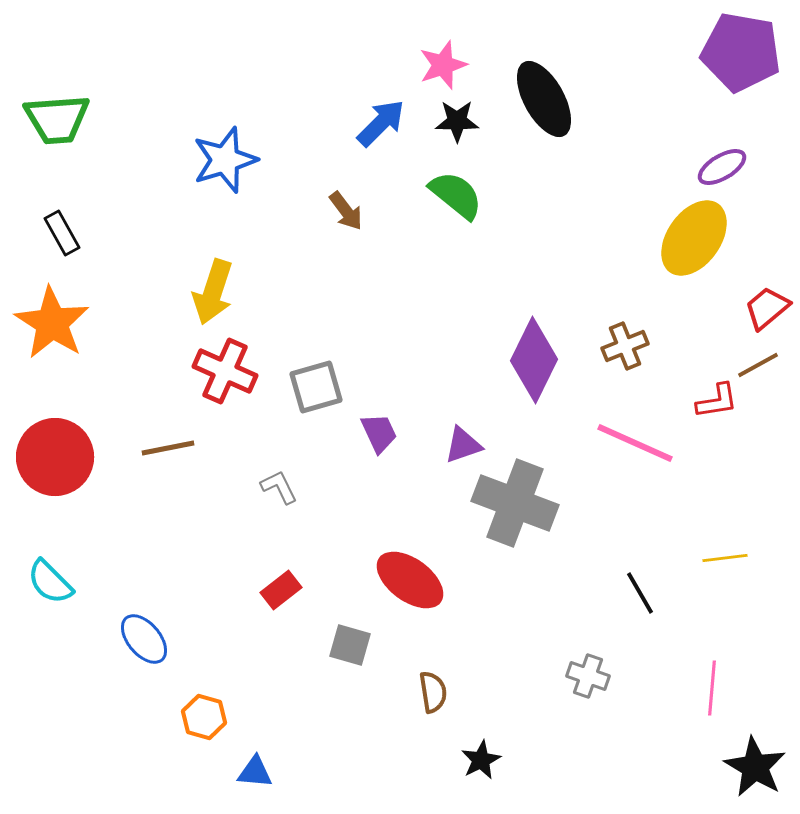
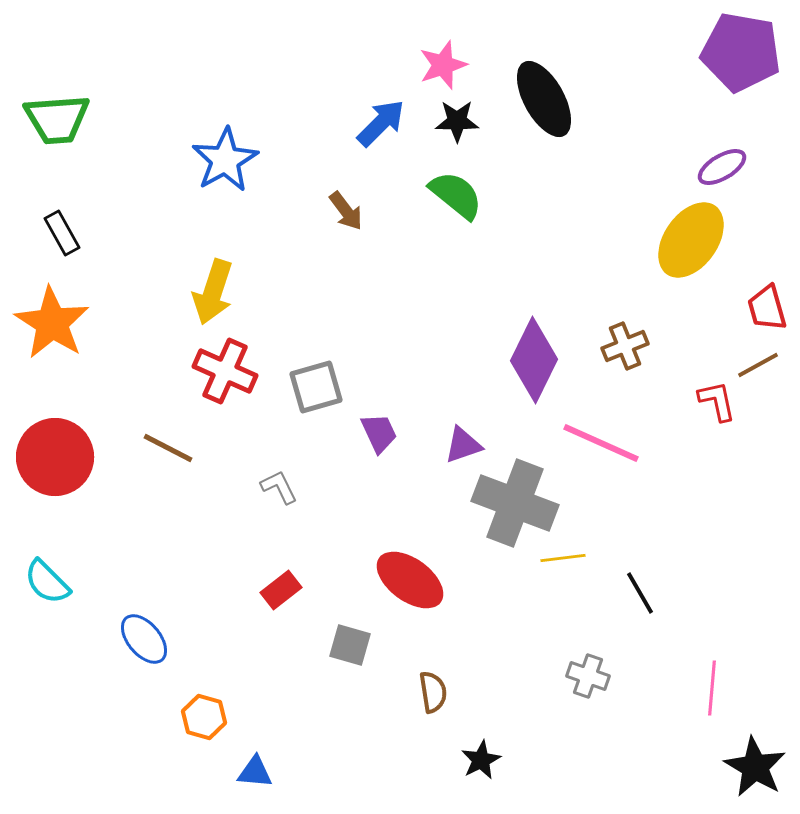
blue star at (225, 160): rotated 12 degrees counterclockwise
yellow ellipse at (694, 238): moved 3 px left, 2 px down
red trapezoid at (767, 308): rotated 66 degrees counterclockwise
red L-shape at (717, 401): rotated 93 degrees counterclockwise
pink line at (635, 443): moved 34 px left
brown line at (168, 448): rotated 38 degrees clockwise
yellow line at (725, 558): moved 162 px left
cyan semicircle at (50, 582): moved 3 px left
